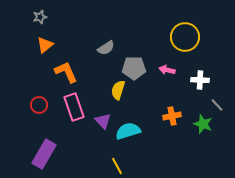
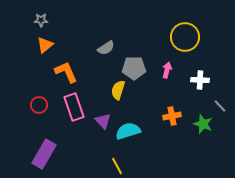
gray star: moved 1 px right, 3 px down; rotated 16 degrees clockwise
pink arrow: rotated 91 degrees clockwise
gray line: moved 3 px right, 1 px down
